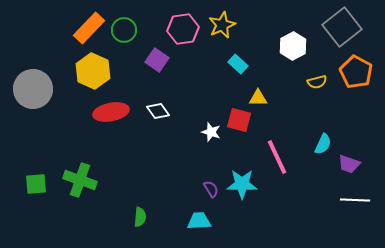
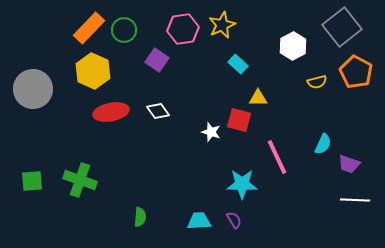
green square: moved 4 px left, 3 px up
purple semicircle: moved 23 px right, 31 px down
